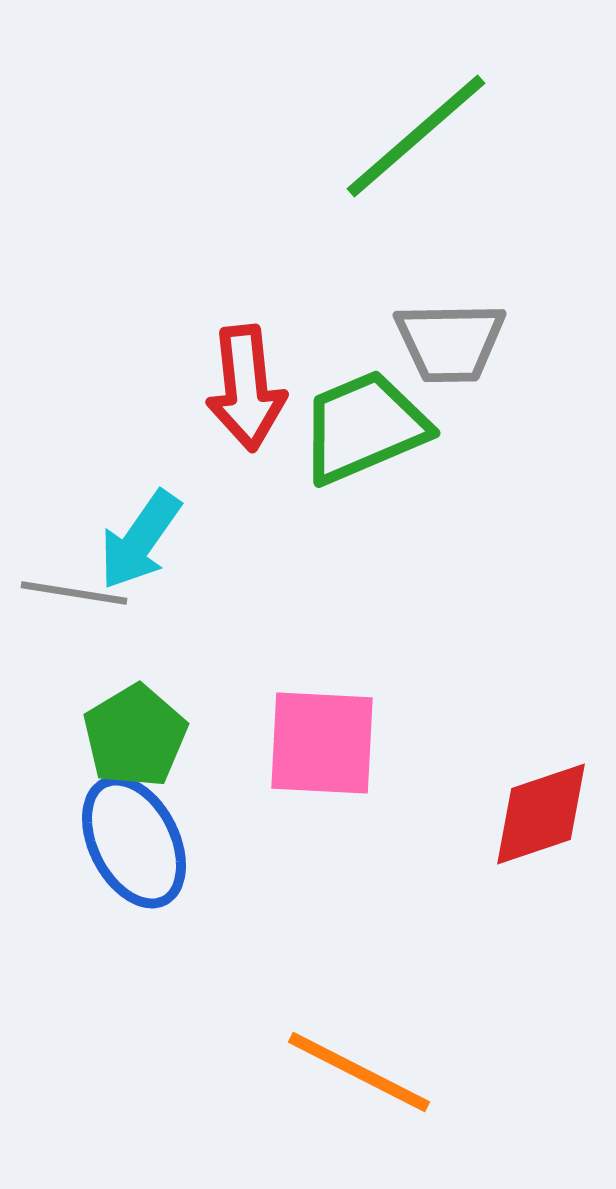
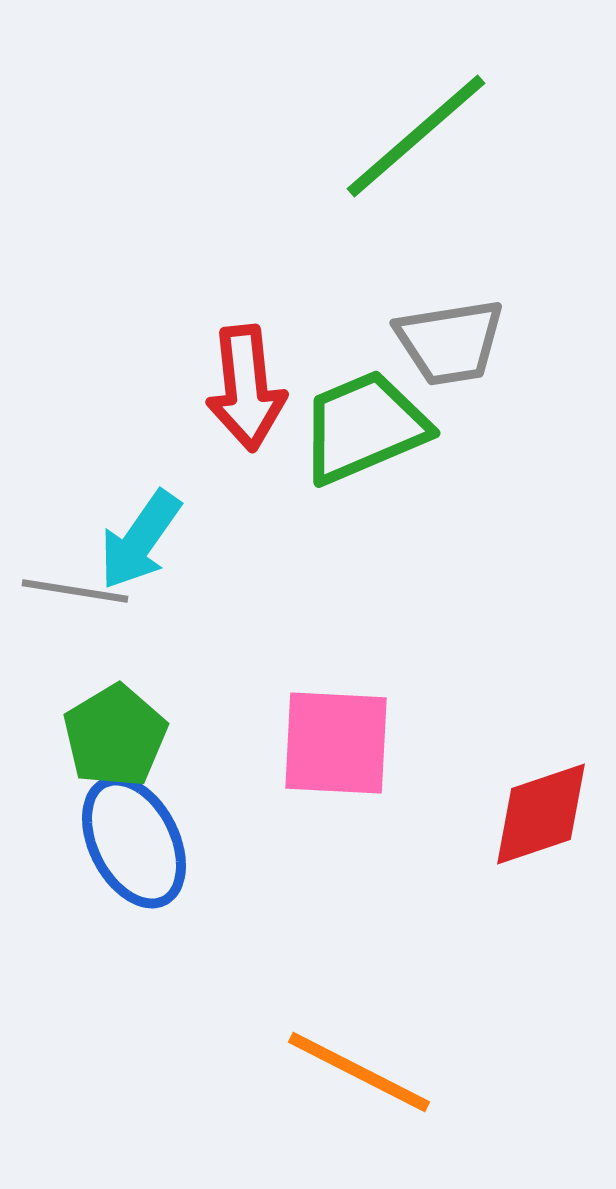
gray trapezoid: rotated 8 degrees counterclockwise
gray line: moved 1 px right, 2 px up
green pentagon: moved 20 px left
pink square: moved 14 px right
